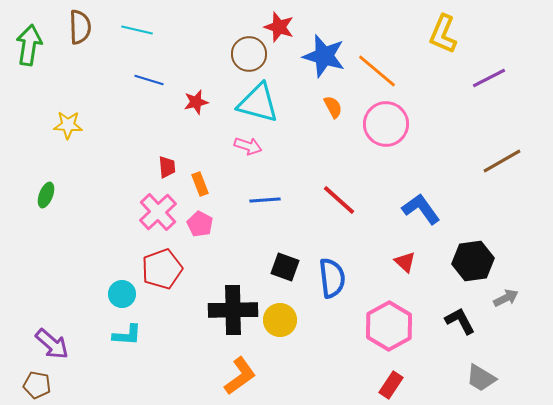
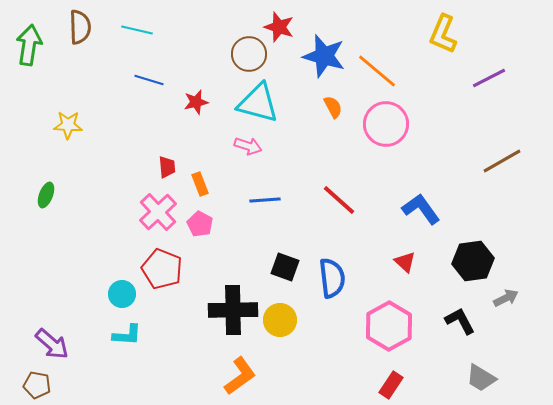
red pentagon at (162, 269): rotated 30 degrees counterclockwise
